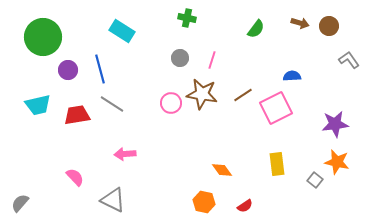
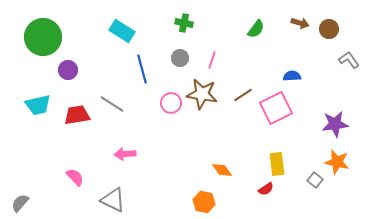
green cross: moved 3 px left, 5 px down
brown circle: moved 3 px down
blue line: moved 42 px right
red semicircle: moved 21 px right, 17 px up
